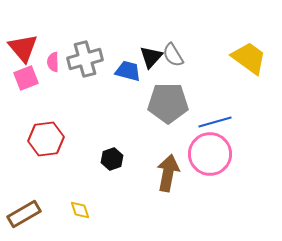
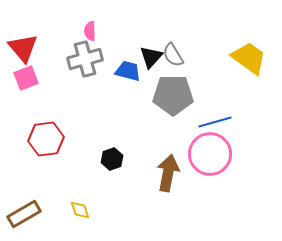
pink semicircle: moved 37 px right, 31 px up
gray pentagon: moved 5 px right, 8 px up
